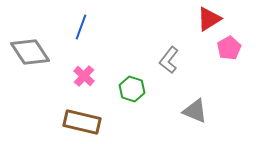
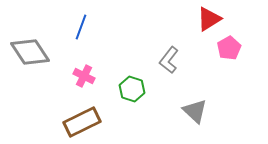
pink cross: rotated 15 degrees counterclockwise
gray triangle: rotated 20 degrees clockwise
brown rectangle: rotated 39 degrees counterclockwise
